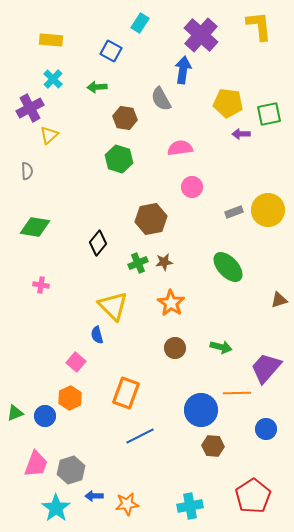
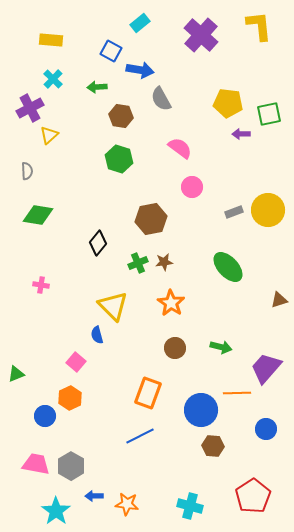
cyan rectangle at (140, 23): rotated 18 degrees clockwise
blue arrow at (183, 70): moved 43 px left; rotated 92 degrees clockwise
brown hexagon at (125, 118): moved 4 px left, 2 px up
pink semicircle at (180, 148): rotated 45 degrees clockwise
green diamond at (35, 227): moved 3 px right, 12 px up
orange rectangle at (126, 393): moved 22 px right
green triangle at (15, 413): moved 1 px right, 39 px up
pink trapezoid at (36, 464): rotated 100 degrees counterclockwise
gray hexagon at (71, 470): moved 4 px up; rotated 12 degrees counterclockwise
orange star at (127, 504): rotated 15 degrees clockwise
cyan cross at (190, 506): rotated 25 degrees clockwise
cyan star at (56, 508): moved 3 px down
